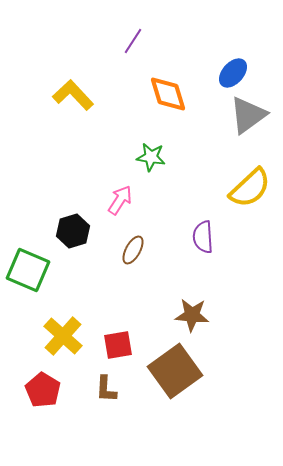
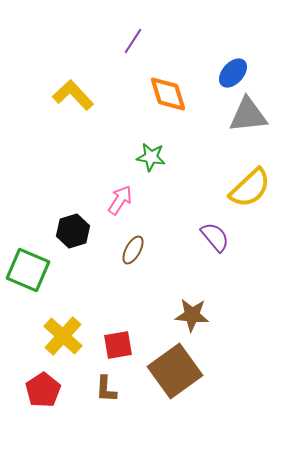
gray triangle: rotated 30 degrees clockwise
purple semicircle: moved 12 px right; rotated 144 degrees clockwise
red pentagon: rotated 8 degrees clockwise
